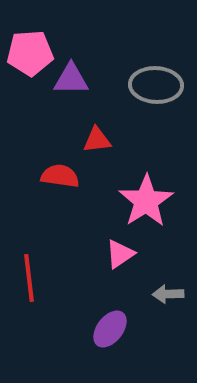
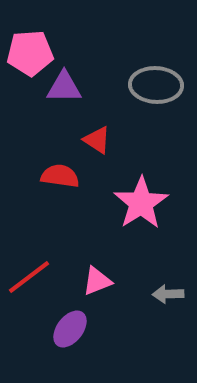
purple triangle: moved 7 px left, 8 px down
red triangle: rotated 40 degrees clockwise
pink star: moved 5 px left, 2 px down
pink triangle: moved 23 px left, 27 px down; rotated 12 degrees clockwise
red line: moved 1 px up; rotated 60 degrees clockwise
purple ellipse: moved 40 px left
